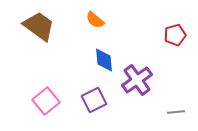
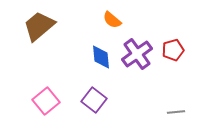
orange semicircle: moved 17 px right
brown trapezoid: rotated 76 degrees counterclockwise
red pentagon: moved 2 px left, 15 px down
blue diamond: moved 3 px left, 3 px up
purple cross: moved 26 px up
purple square: rotated 25 degrees counterclockwise
